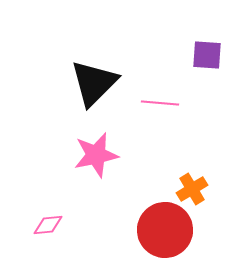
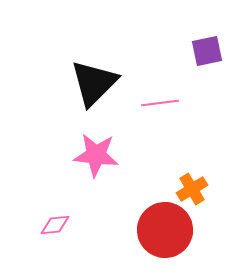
purple square: moved 4 px up; rotated 16 degrees counterclockwise
pink line: rotated 12 degrees counterclockwise
pink star: rotated 18 degrees clockwise
pink diamond: moved 7 px right
